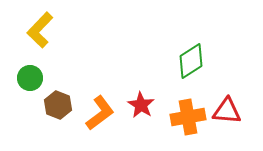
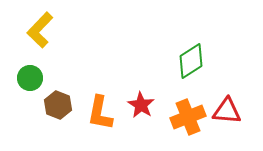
orange L-shape: rotated 138 degrees clockwise
orange cross: rotated 12 degrees counterclockwise
